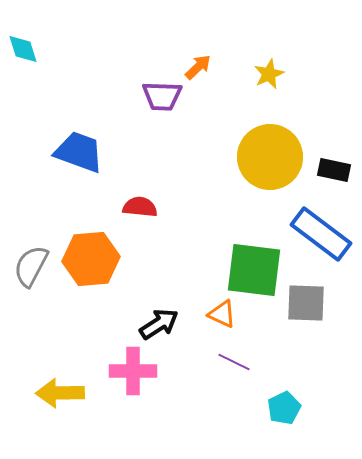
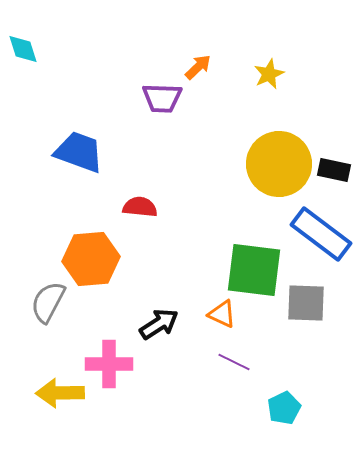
purple trapezoid: moved 2 px down
yellow circle: moved 9 px right, 7 px down
gray semicircle: moved 17 px right, 36 px down
pink cross: moved 24 px left, 7 px up
